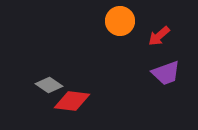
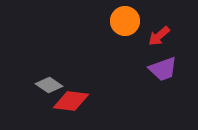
orange circle: moved 5 px right
purple trapezoid: moved 3 px left, 4 px up
red diamond: moved 1 px left
